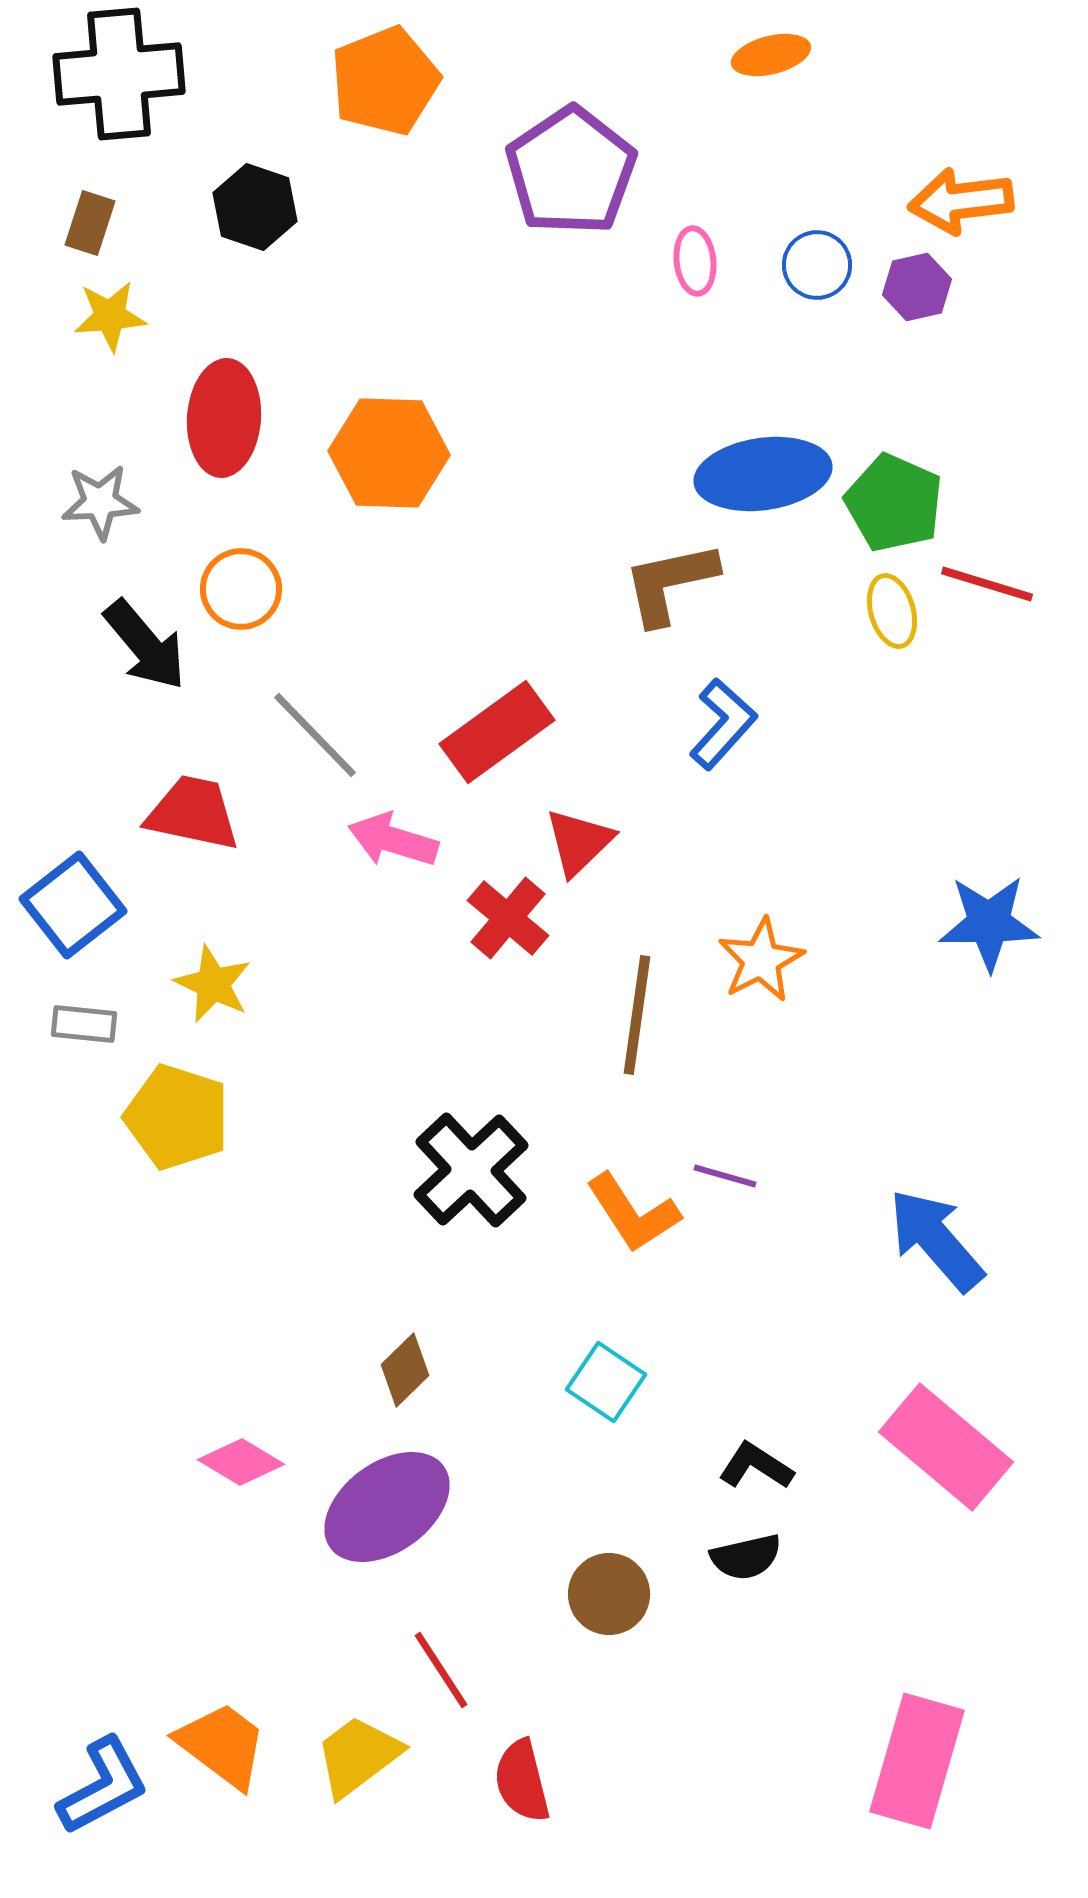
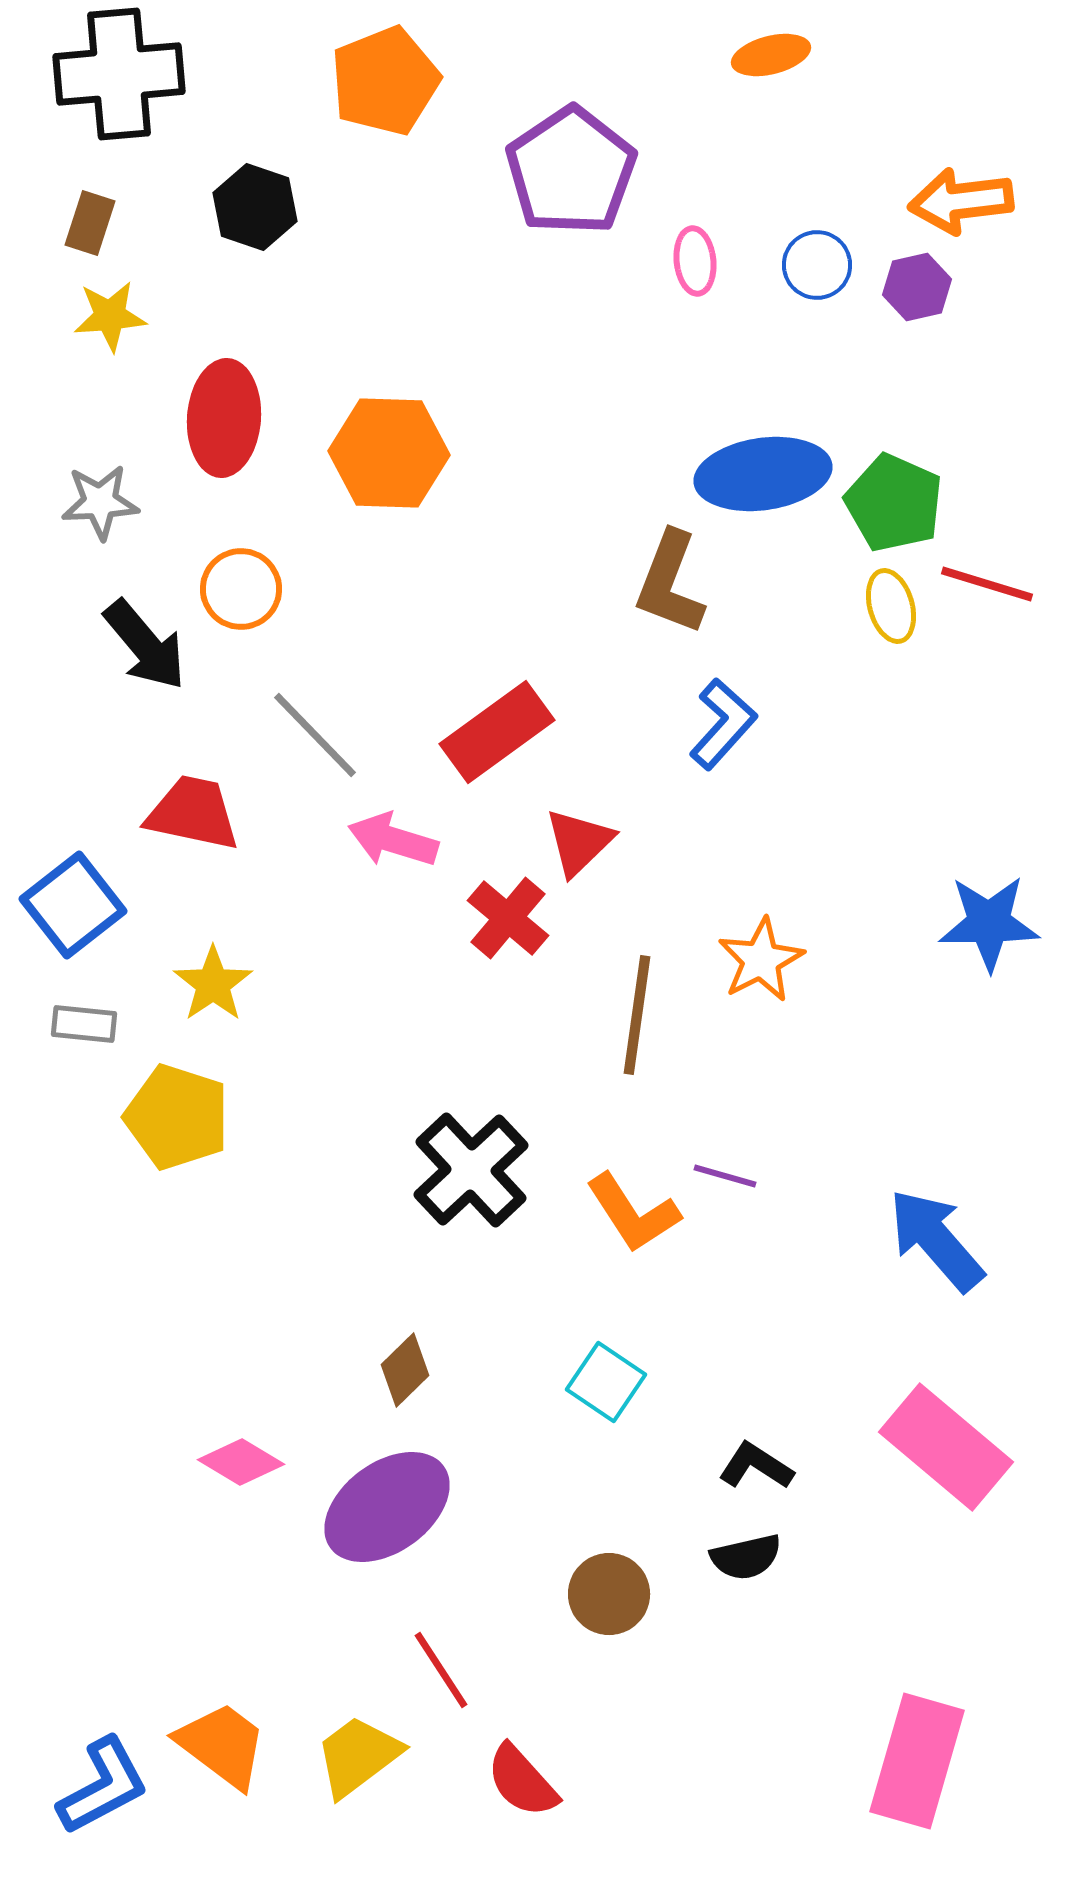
brown L-shape at (670, 583): rotated 57 degrees counterclockwise
yellow ellipse at (892, 611): moved 1 px left, 5 px up
yellow star at (213, 984): rotated 12 degrees clockwise
red semicircle at (522, 1781): rotated 28 degrees counterclockwise
